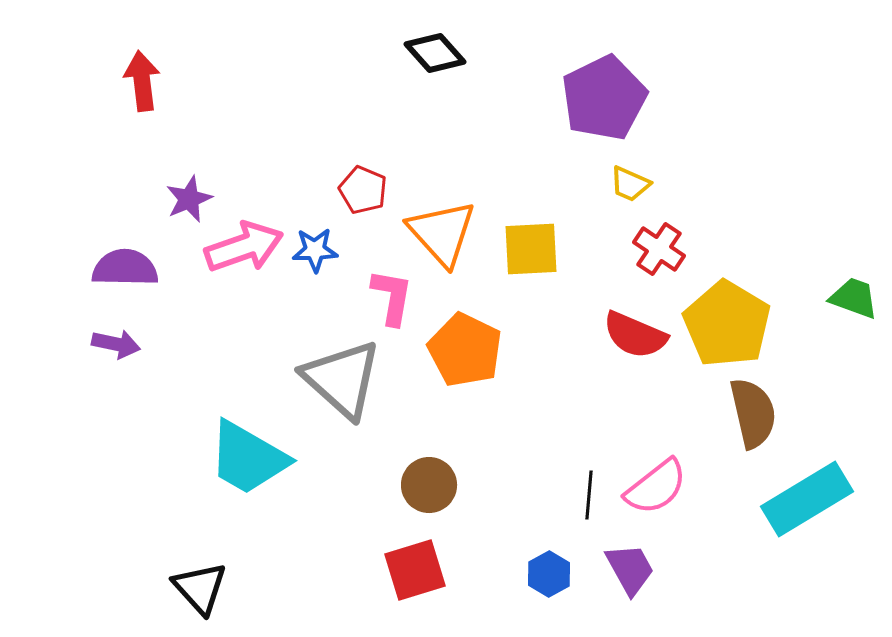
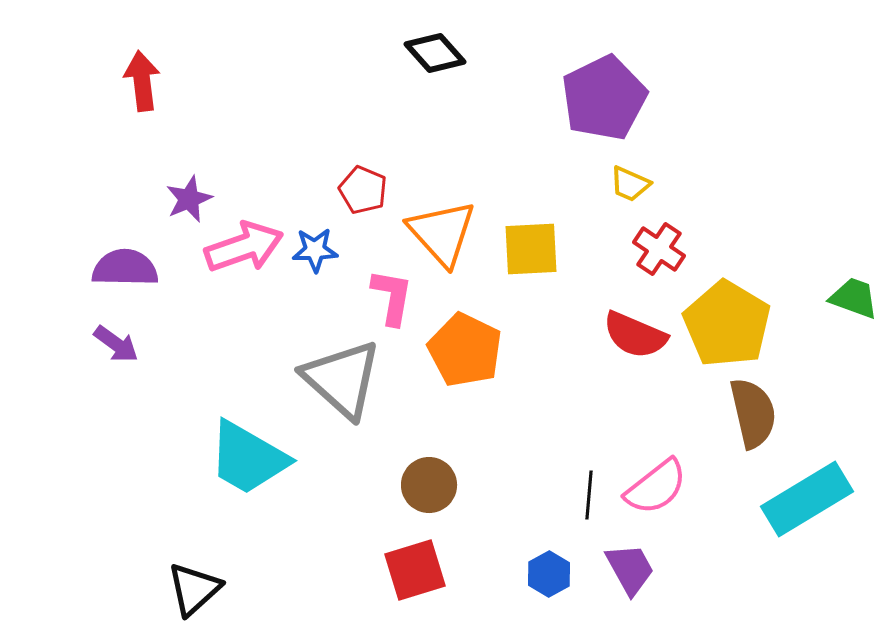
purple arrow: rotated 24 degrees clockwise
black triangle: moved 6 px left, 1 px down; rotated 30 degrees clockwise
